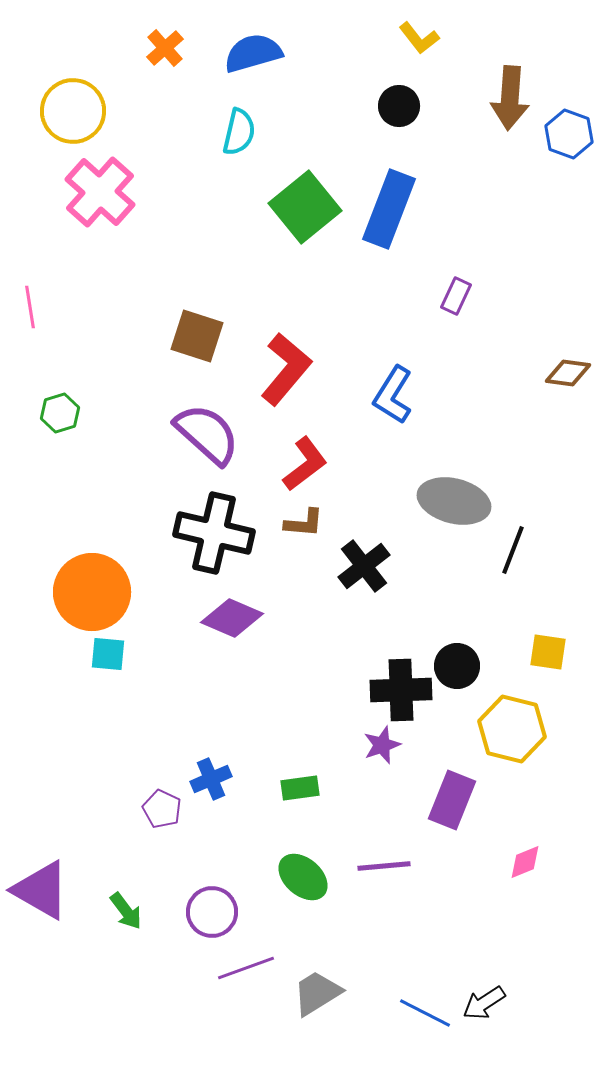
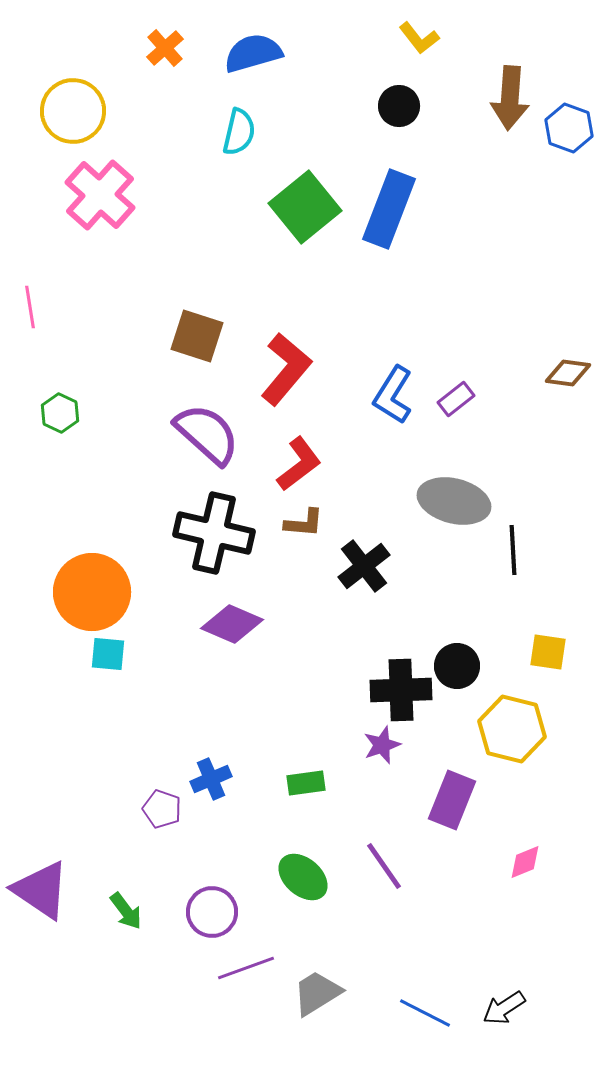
blue hexagon at (569, 134): moved 6 px up
pink cross at (100, 192): moved 3 px down
purple rectangle at (456, 296): moved 103 px down; rotated 27 degrees clockwise
green hexagon at (60, 413): rotated 18 degrees counterclockwise
red L-shape at (305, 464): moved 6 px left
black line at (513, 550): rotated 24 degrees counterclockwise
purple diamond at (232, 618): moved 6 px down
green rectangle at (300, 788): moved 6 px right, 5 px up
purple pentagon at (162, 809): rotated 6 degrees counterclockwise
purple line at (384, 866): rotated 60 degrees clockwise
purple triangle at (41, 890): rotated 4 degrees clockwise
black arrow at (484, 1003): moved 20 px right, 5 px down
